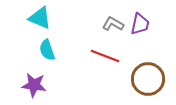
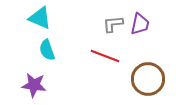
gray L-shape: rotated 35 degrees counterclockwise
